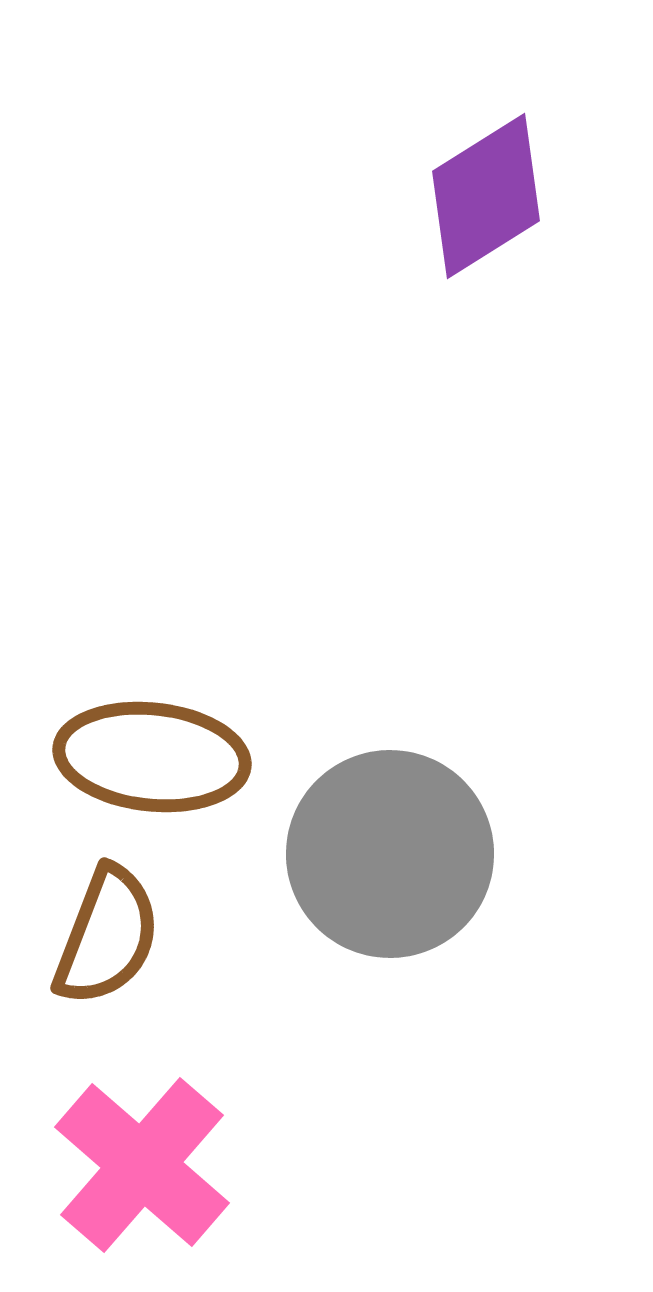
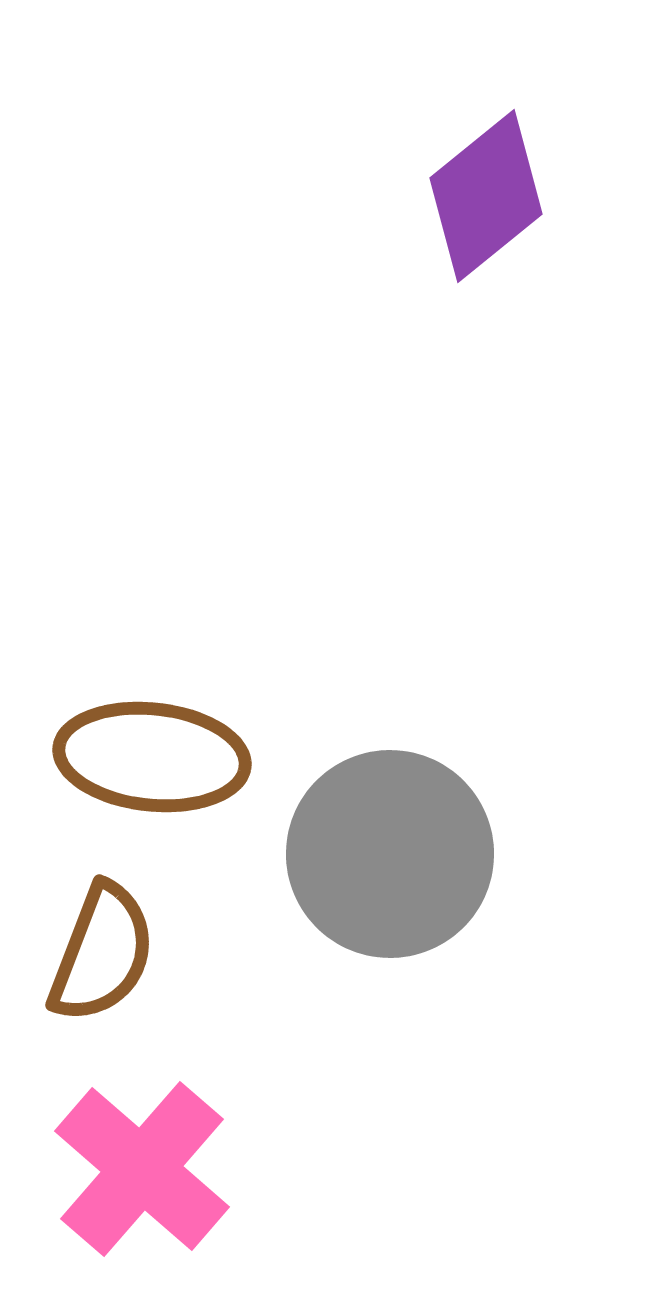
purple diamond: rotated 7 degrees counterclockwise
brown semicircle: moved 5 px left, 17 px down
pink cross: moved 4 px down
